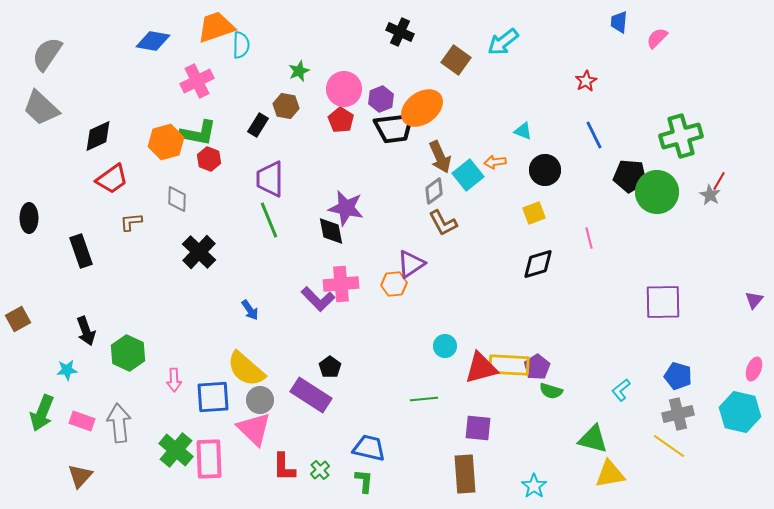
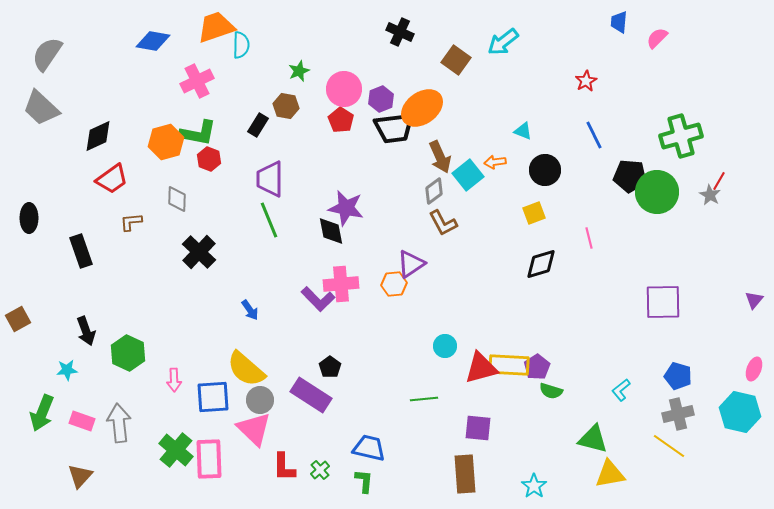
black diamond at (538, 264): moved 3 px right
